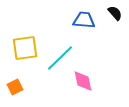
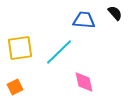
yellow square: moved 5 px left
cyan line: moved 1 px left, 6 px up
pink diamond: moved 1 px right, 1 px down
